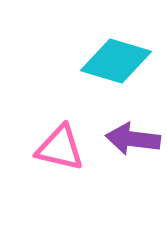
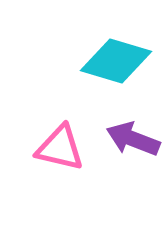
purple arrow: rotated 14 degrees clockwise
